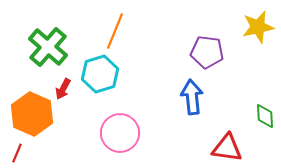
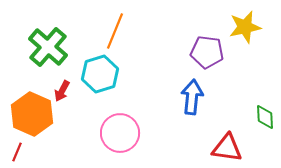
yellow star: moved 13 px left
red arrow: moved 1 px left, 2 px down
blue arrow: rotated 12 degrees clockwise
green diamond: moved 1 px down
red line: moved 1 px up
